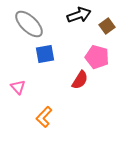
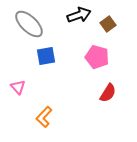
brown square: moved 1 px right, 2 px up
blue square: moved 1 px right, 2 px down
red semicircle: moved 28 px right, 13 px down
